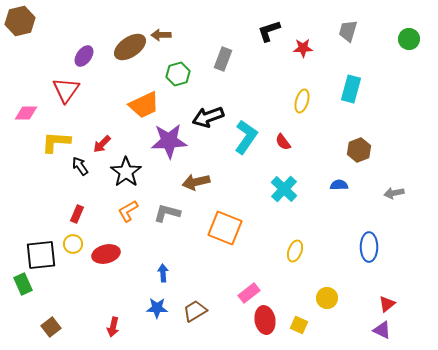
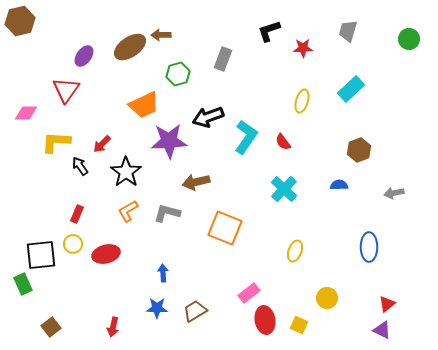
cyan rectangle at (351, 89): rotated 32 degrees clockwise
